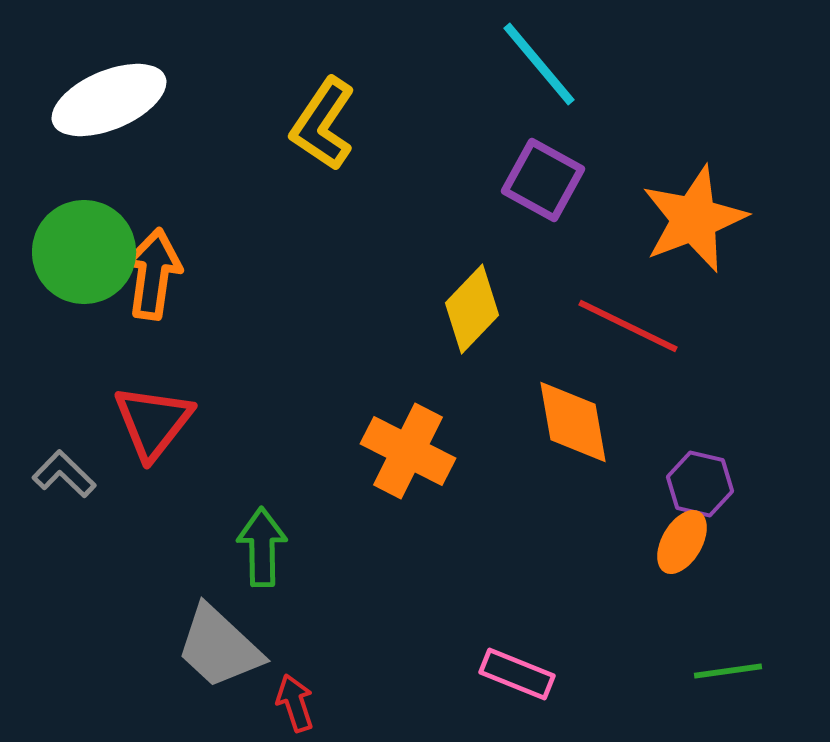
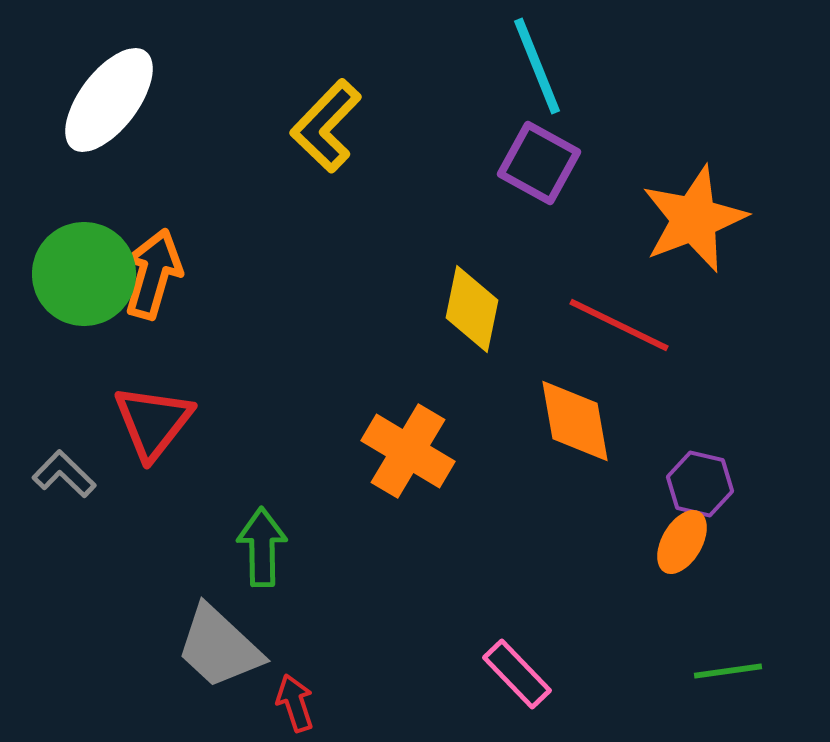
cyan line: moved 2 px left, 2 px down; rotated 18 degrees clockwise
white ellipse: rotated 30 degrees counterclockwise
yellow L-shape: moved 3 px right, 2 px down; rotated 10 degrees clockwise
purple square: moved 4 px left, 17 px up
green circle: moved 22 px down
orange arrow: rotated 8 degrees clockwise
yellow diamond: rotated 32 degrees counterclockwise
red line: moved 9 px left, 1 px up
orange diamond: moved 2 px right, 1 px up
orange cross: rotated 4 degrees clockwise
pink rectangle: rotated 24 degrees clockwise
